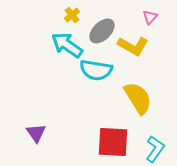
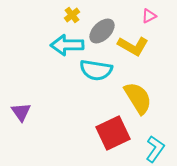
pink triangle: moved 1 px left, 1 px up; rotated 21 degrees clockwise
cyan arrow: rotated 36 degrees counterclockwise
purple triangle: moved 15 px left, 21 px up
red square: moved 9 px up; rotated 28 degrees counterclockwise
